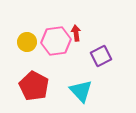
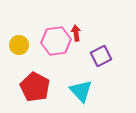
yellow circle: moved 8 px left, 3 px down
red pentagon: moved 1 px right, 1 px down
